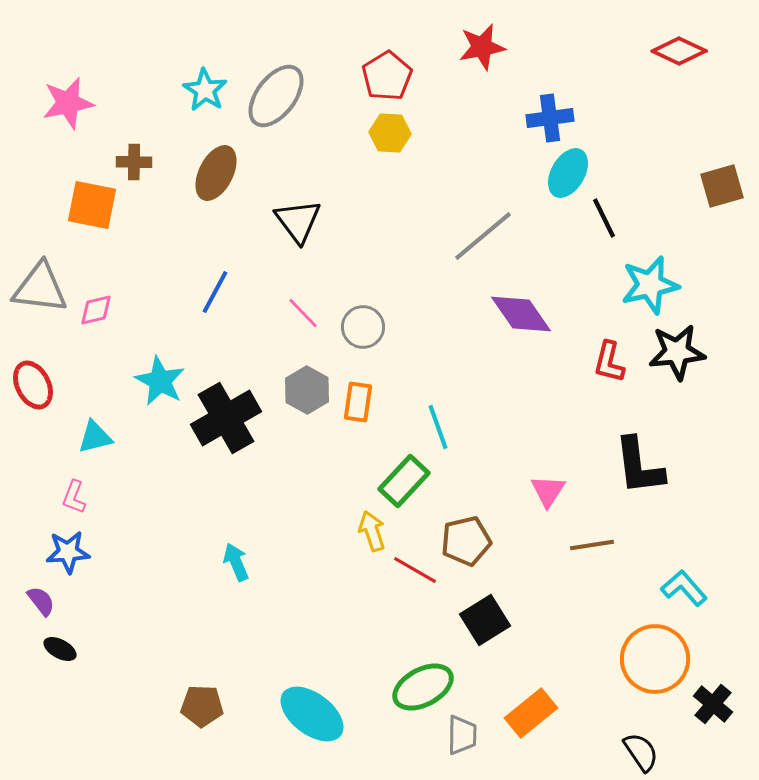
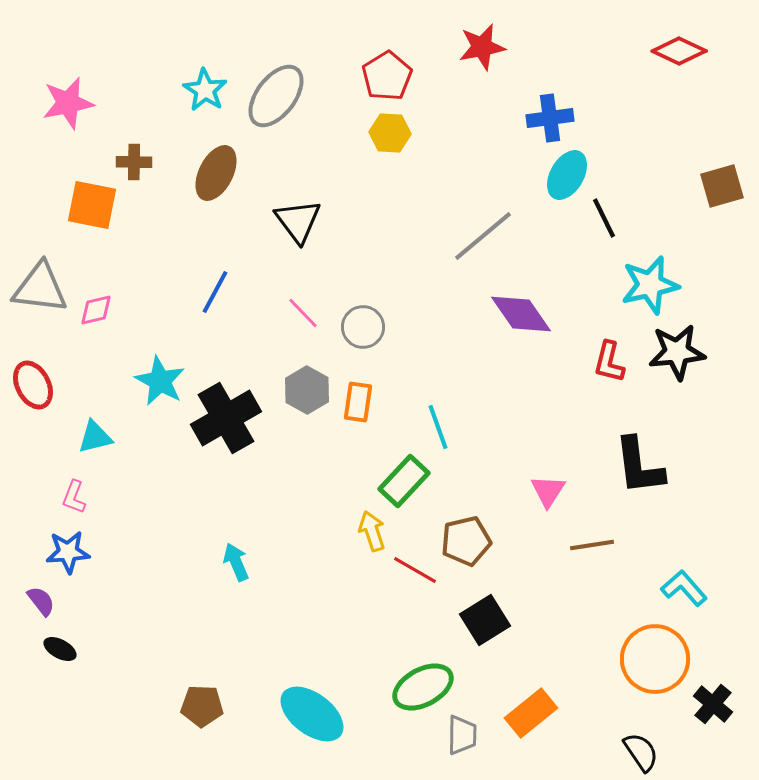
cyan ellipse at (568, 173): moved 1 px left, 2 px down
